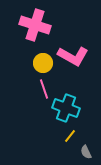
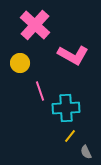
pink cross: rotated 24 degrees clockwise
pink L-shape: moved 1 px up
yellow circle: moved 23 px left
pink line: moved 4 px left, 2 px down
cyan cross: rotated 24 degrees counterclockwise
